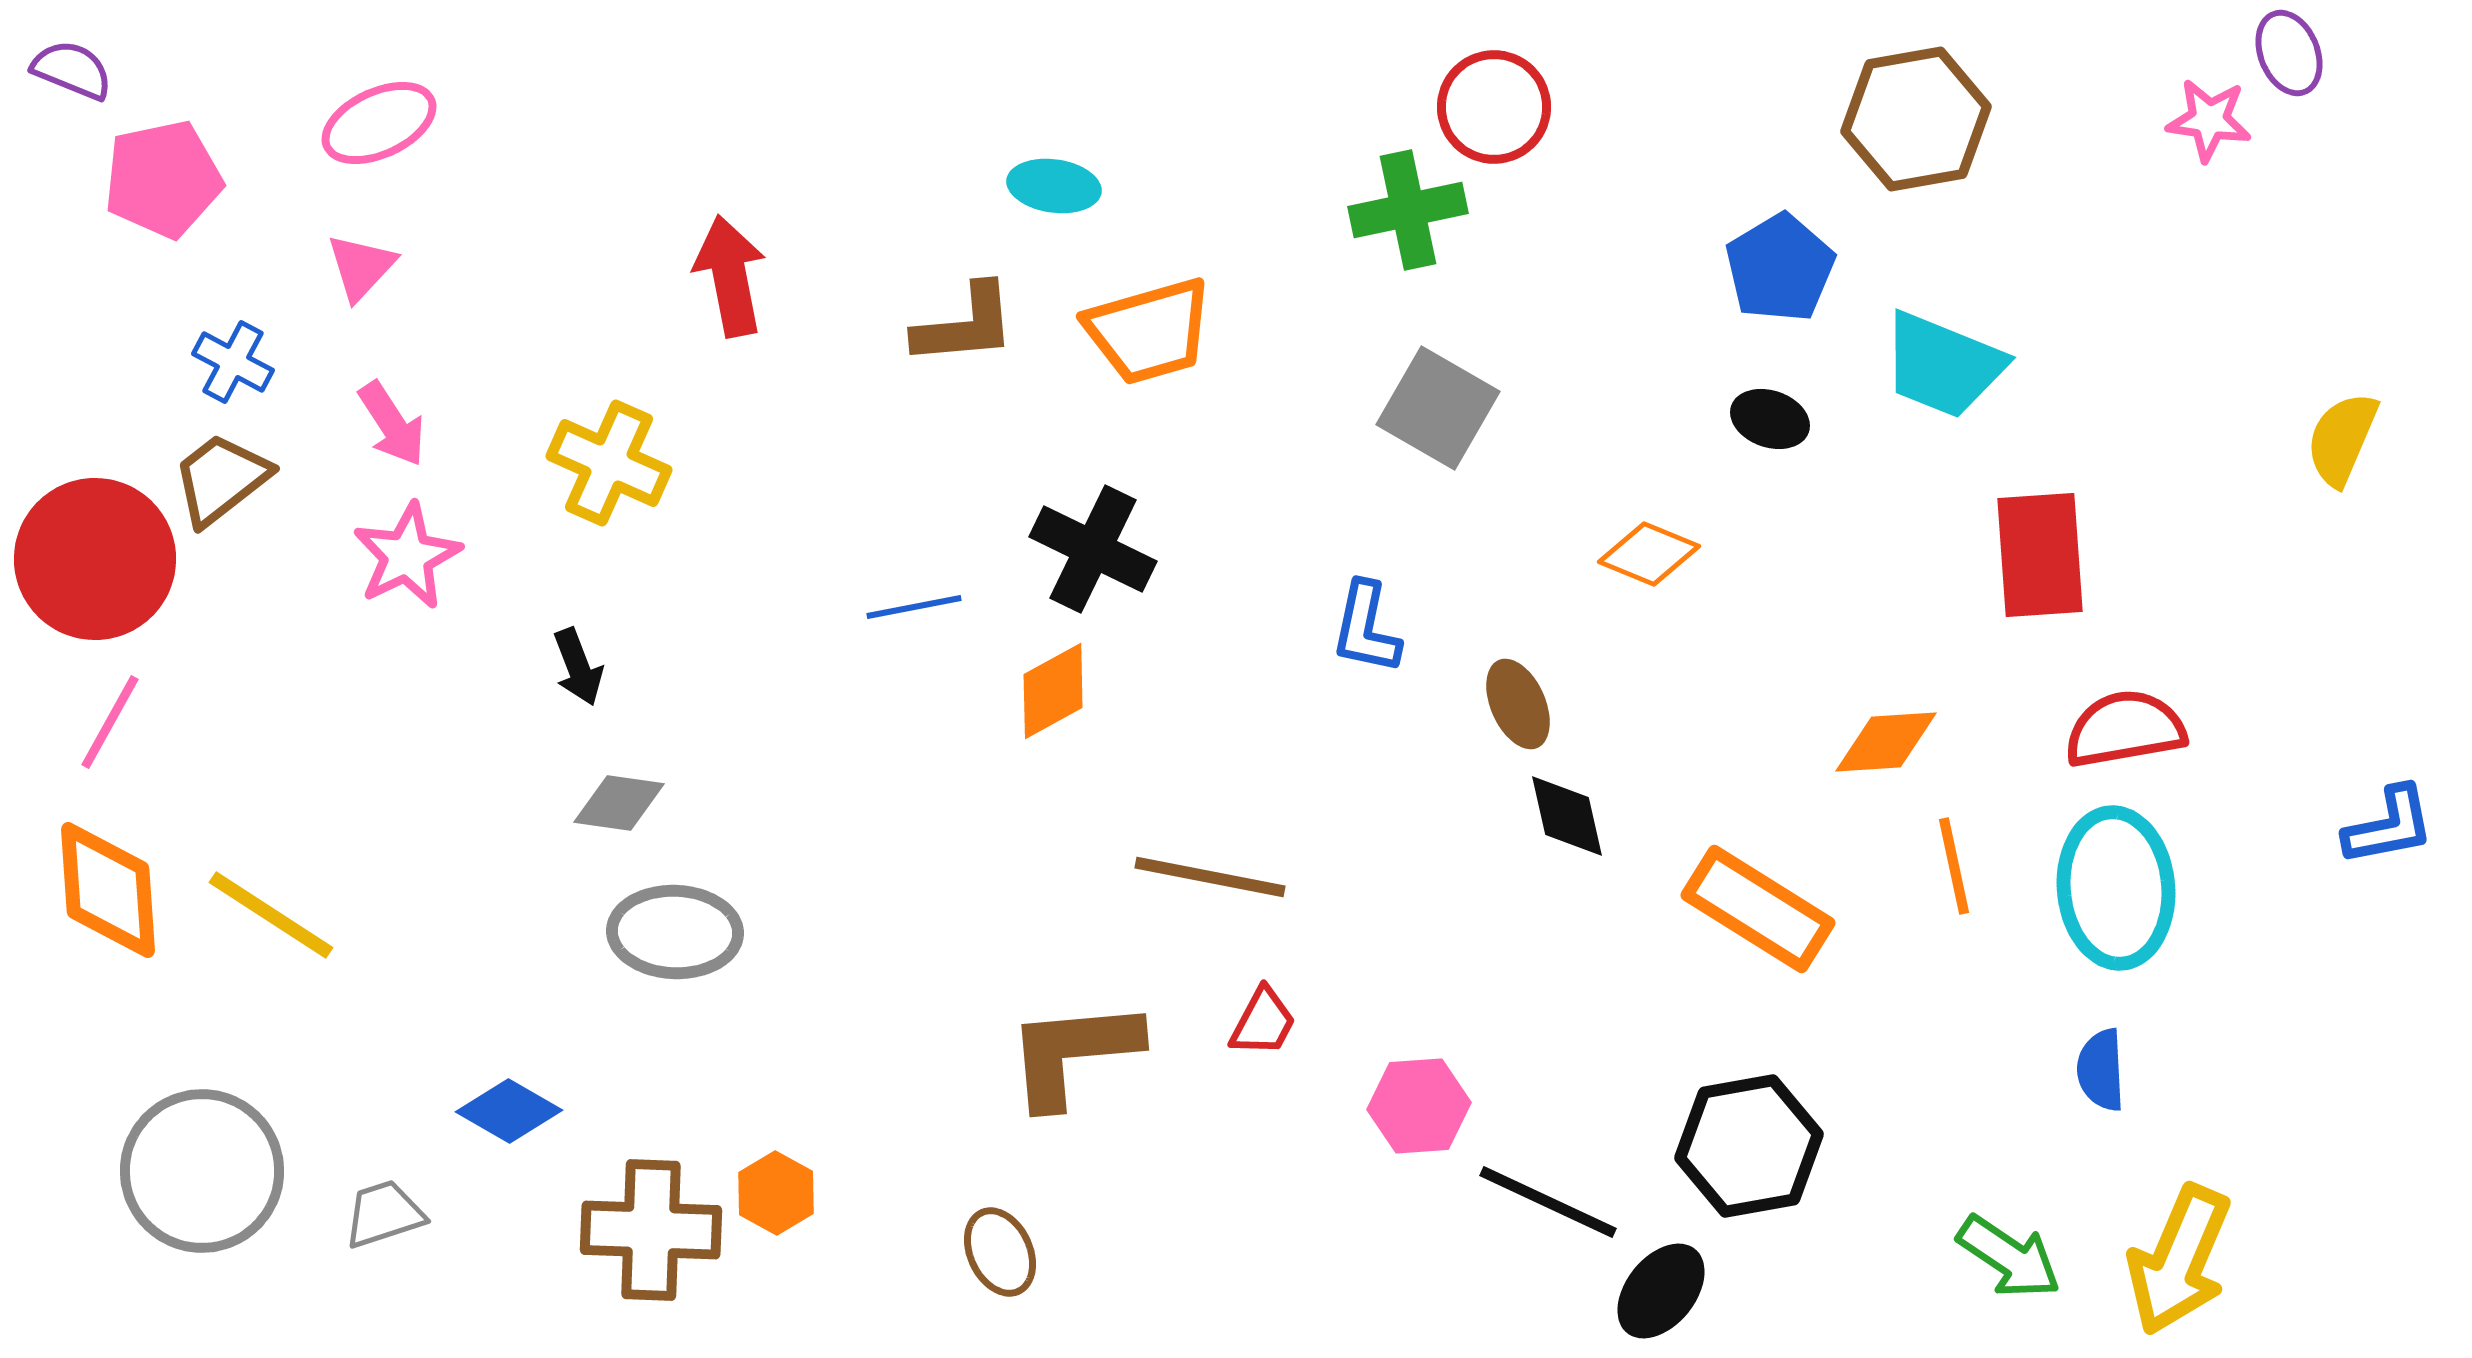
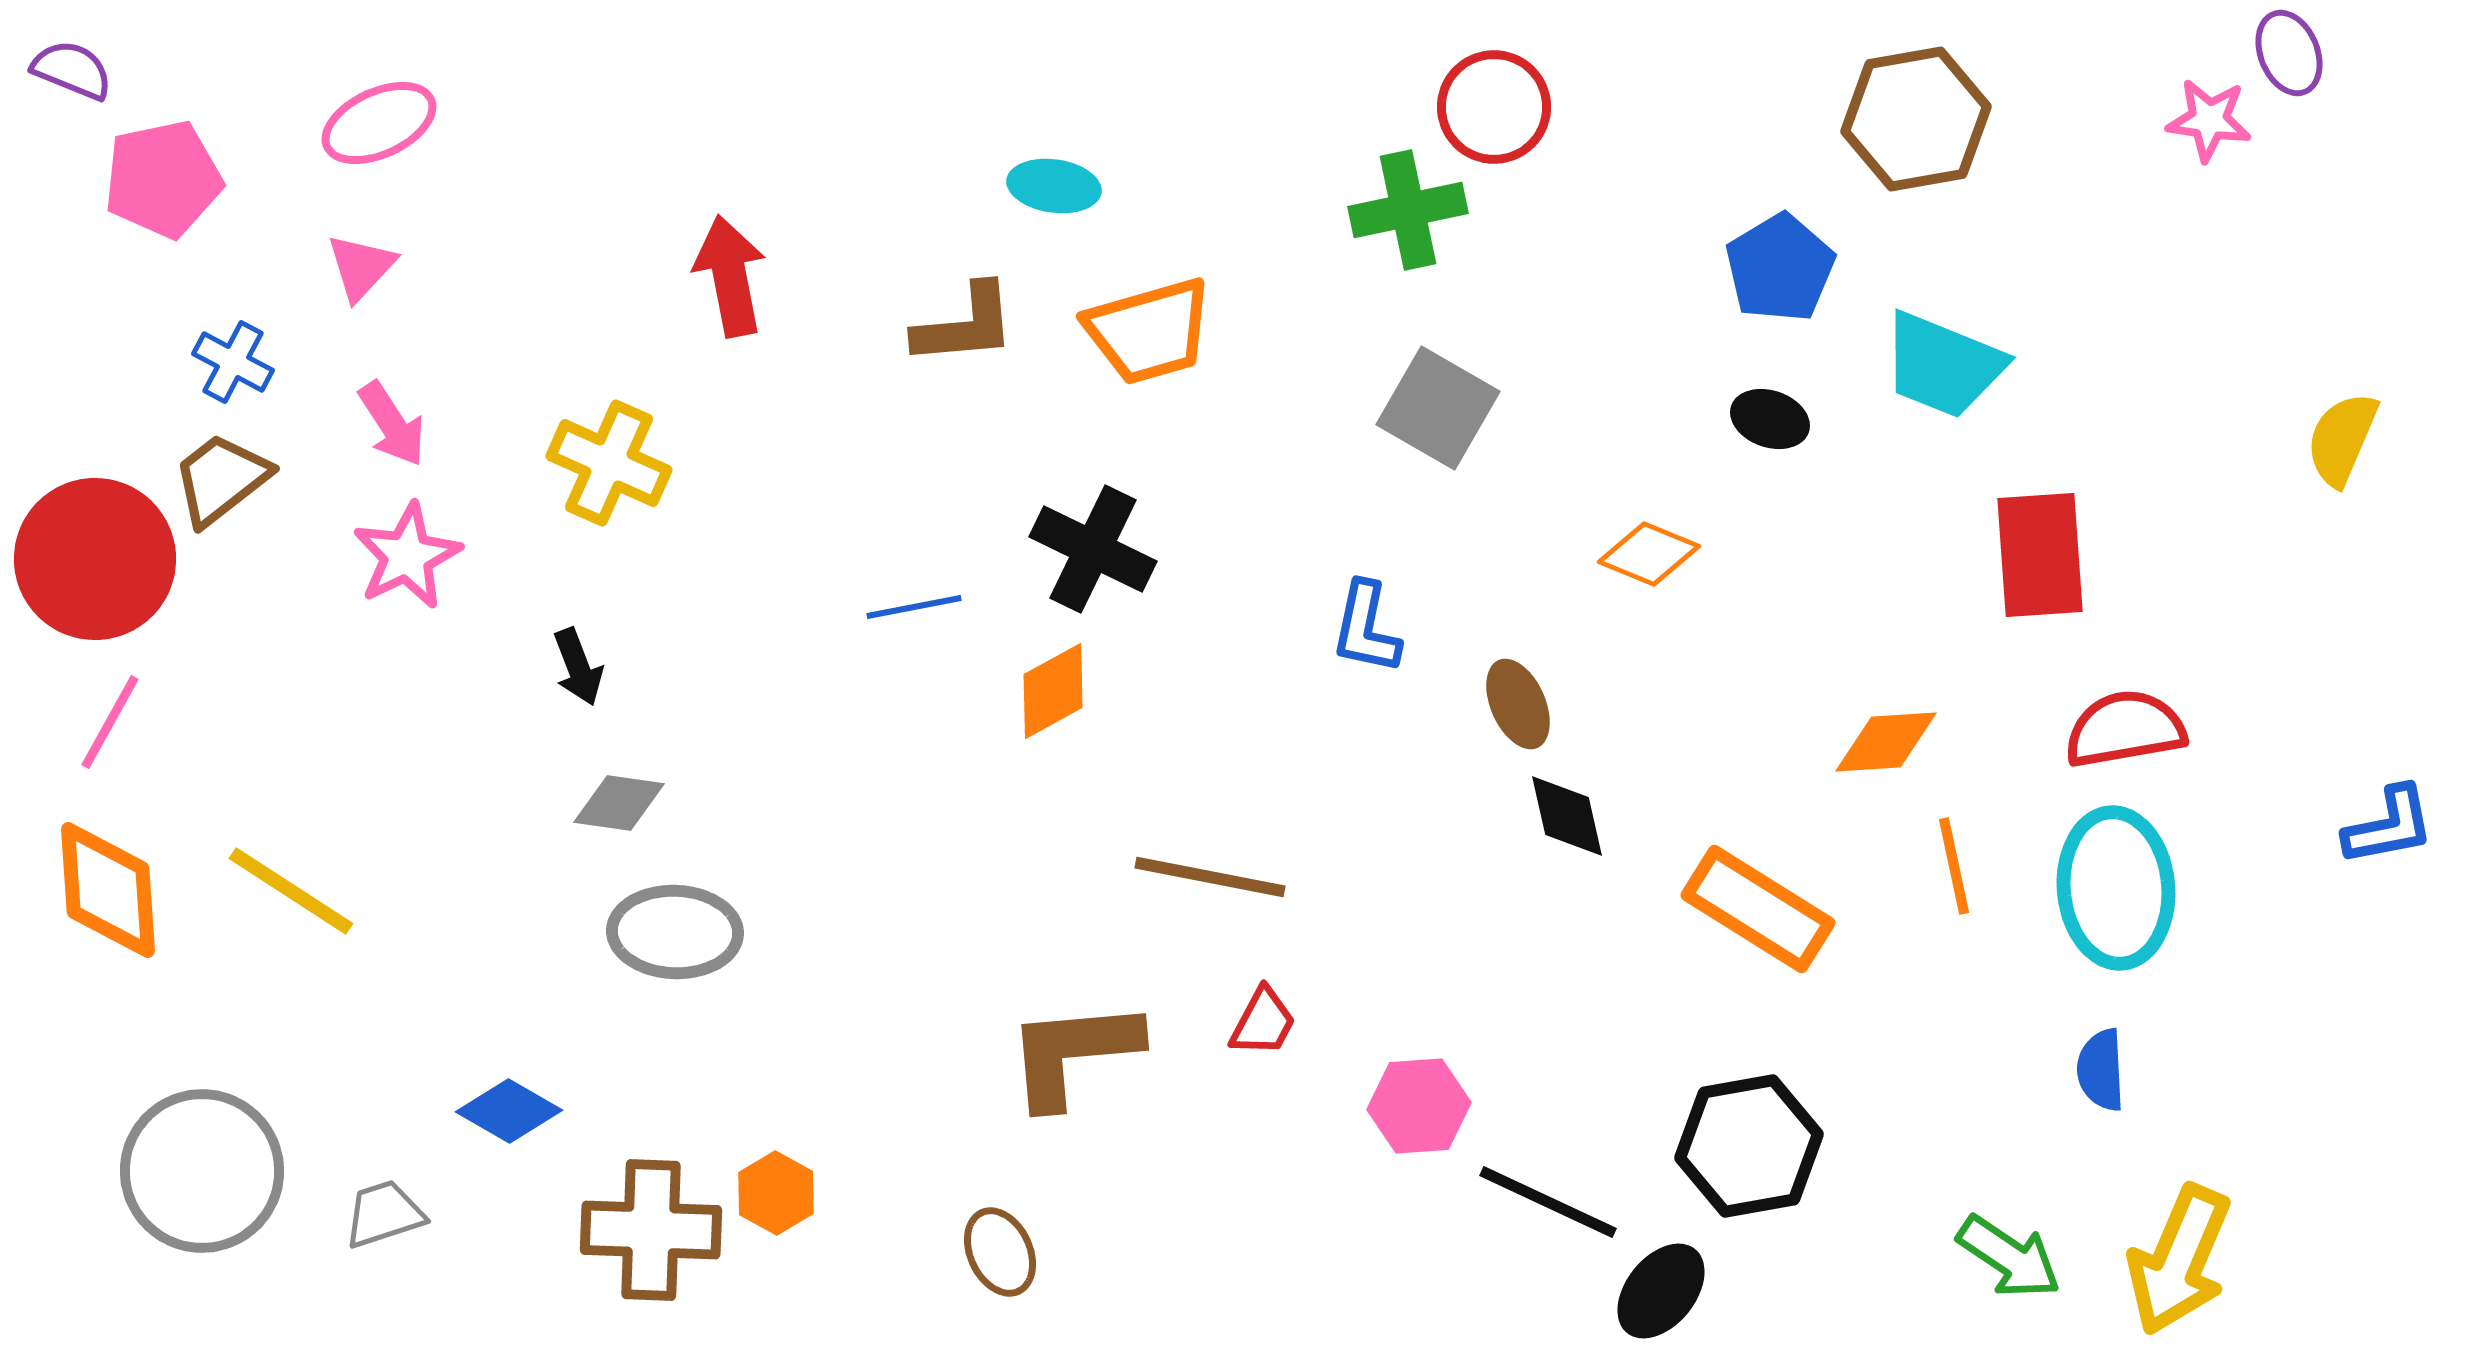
yellow line at (271, 915): moved 20 px right, 24 px up
